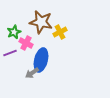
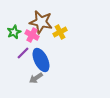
pink cross: moved 6 px right, 8 px up
purple line: moved 13 px right; rotated 24 degrees counterclockwise
blue ellipse: rotated 40 degrees counterclockwise
gray arrow: moved 4 px right, 5 px down
